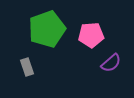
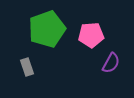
purple semicircle: rotated 20 degrees counterclockwise
